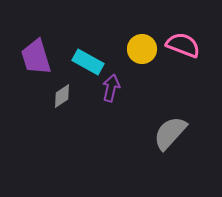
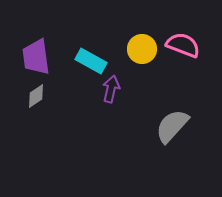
purple trapezoid: rotated 9 degrees clockwise
cyan rectangle: moved 3 px right, 1 px up
purple arrow: moved 1 px down
gray diamond: moved 26 px left
gray semicircle: moved 2 px right, 7 px up
